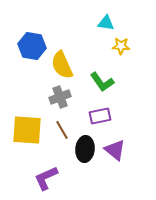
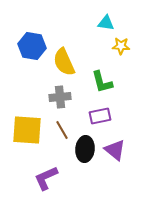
yellow semicircle: moved 2 px right, 3 px up
green L-shape: rotated 20 degrees clockwise
gray cross: rotated 15 degrees clockwise
